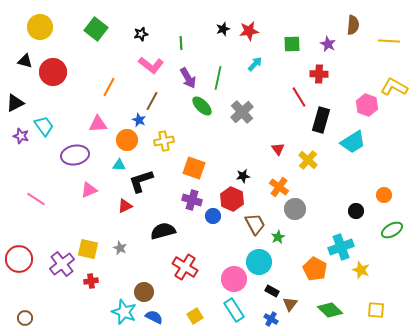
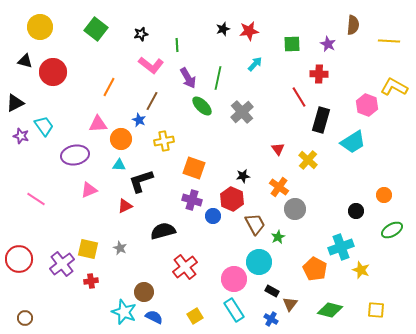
green line at (181, 43): moved 4 px left, 2 px down
orange circle at (127, 140): moved 6 px left, 1 px up
red cross at (185, 267): rotated 20 degrees clockwise
green diamond at (330, 310): rotated 30 degrees counterclockwise
